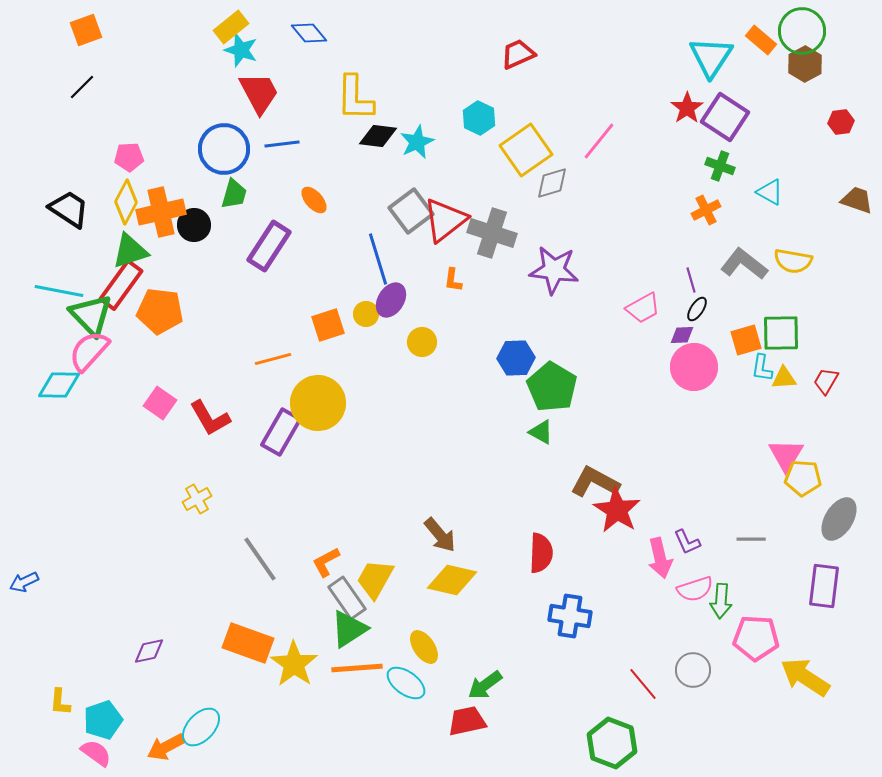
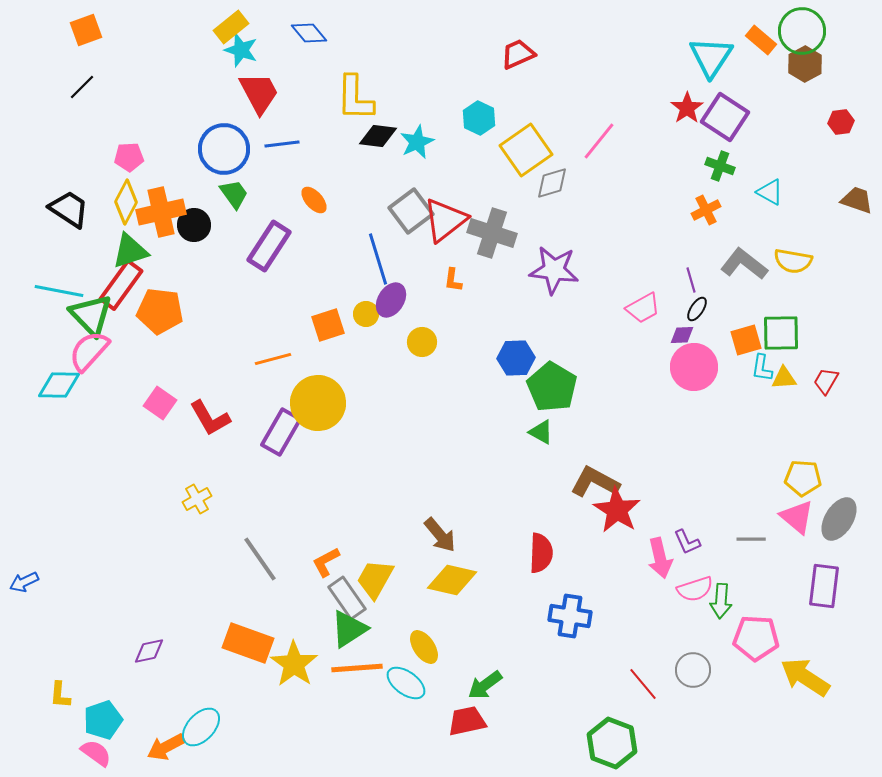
green trapezoid at (234, 194): rotated 52 degrees counterclockwise
pink triangle at (786, 455): moved 11 px right, 62 px down; rotated 21 degrees counterclockwise
yellow L-shape at (60, 702): moved 7 px up
